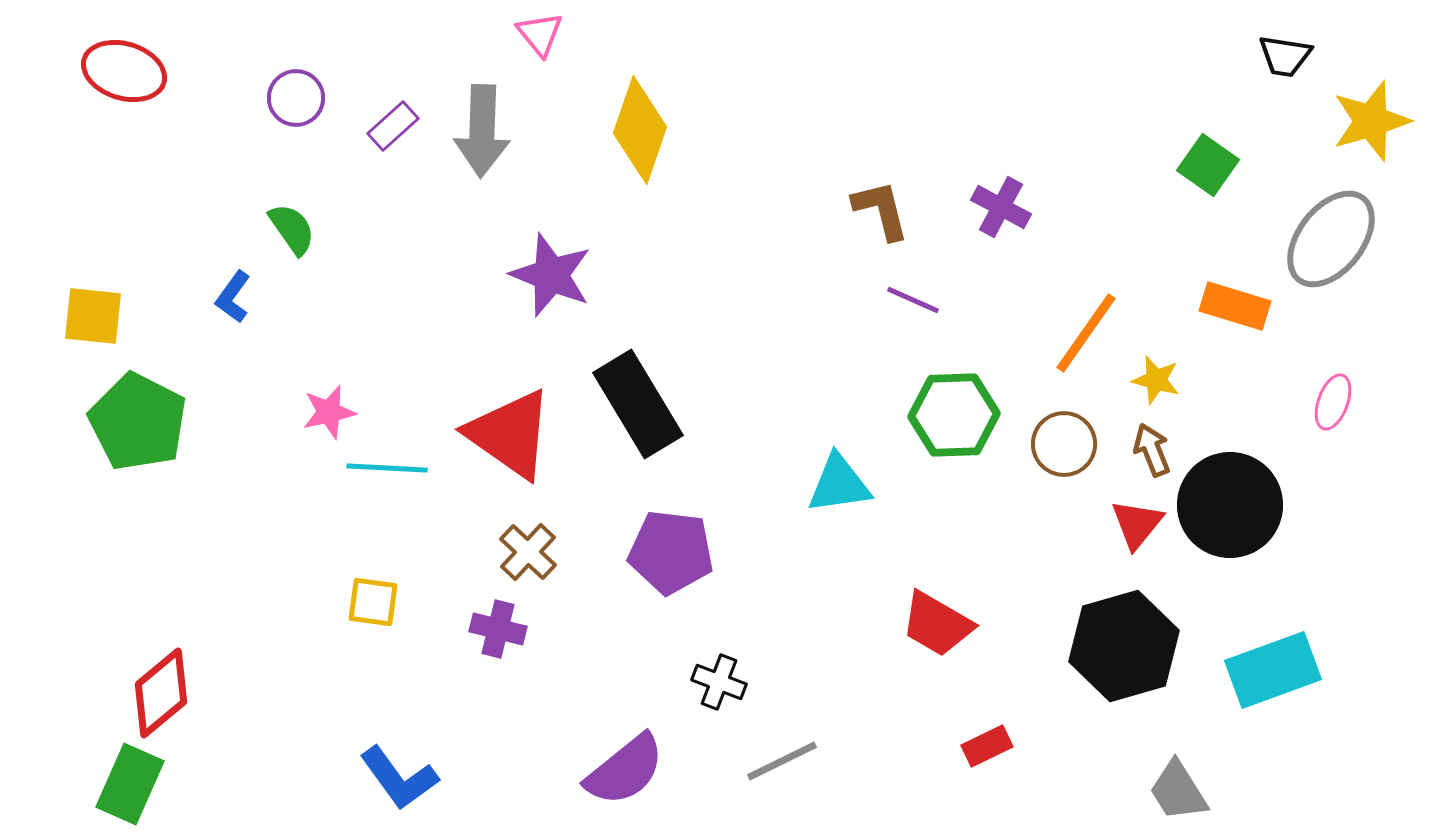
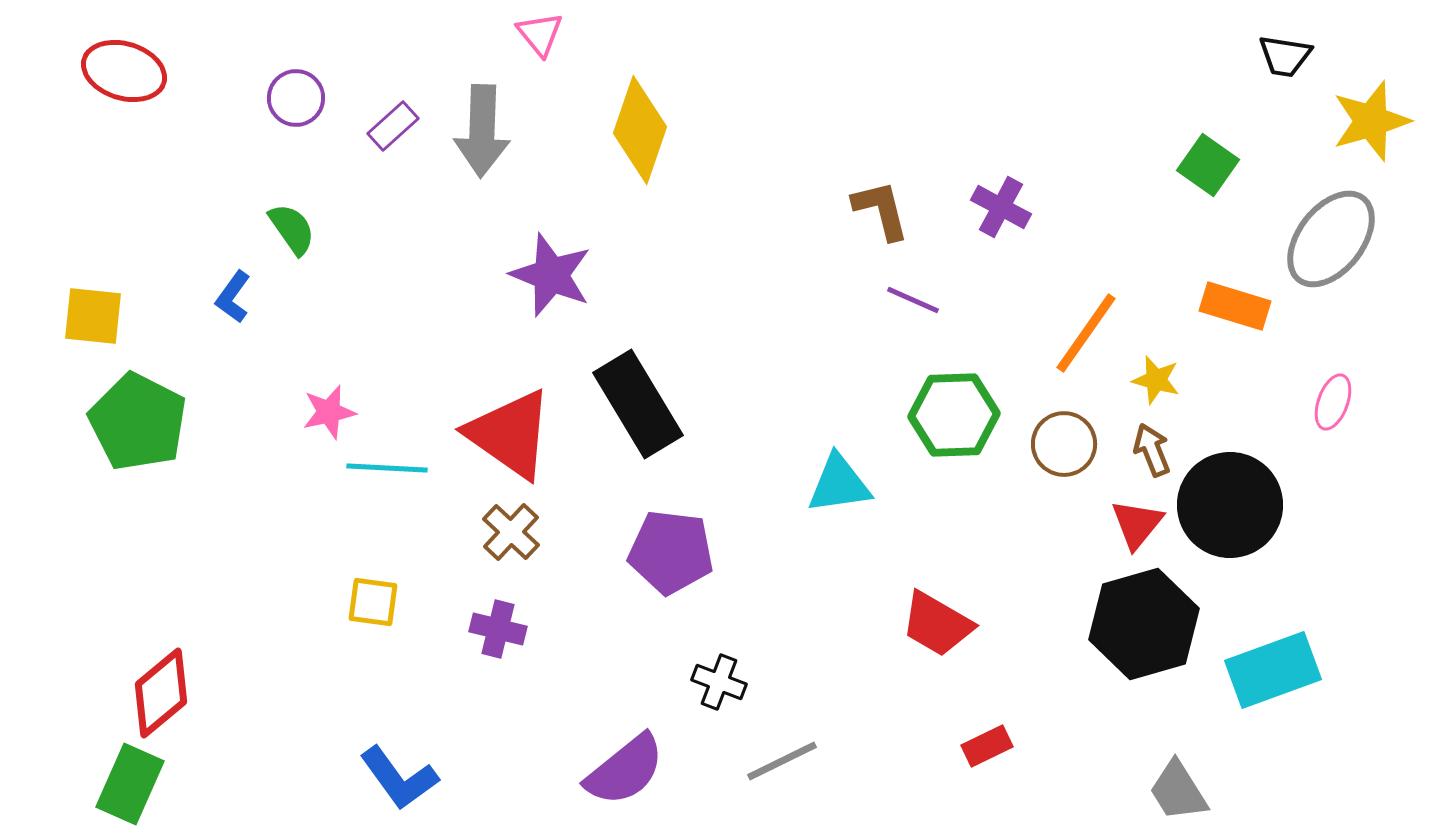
brown cross at (528, 552): moved 17 px left, 20 px up
black hexagon at (1124, 646): moved 20 px right, 22 px up
